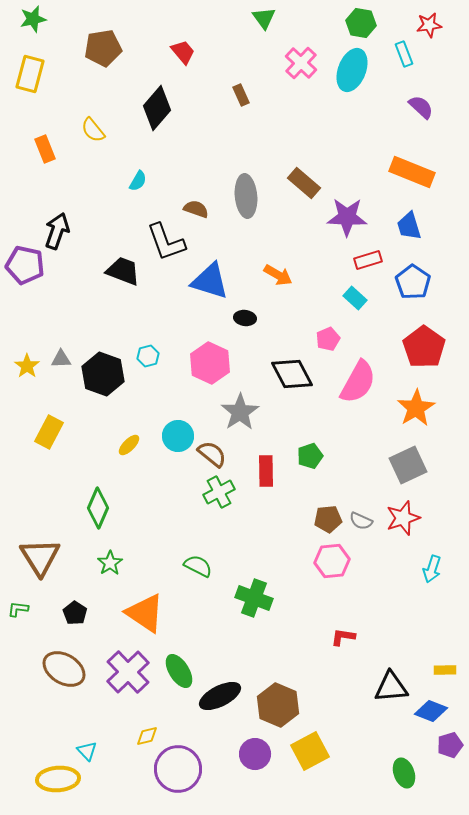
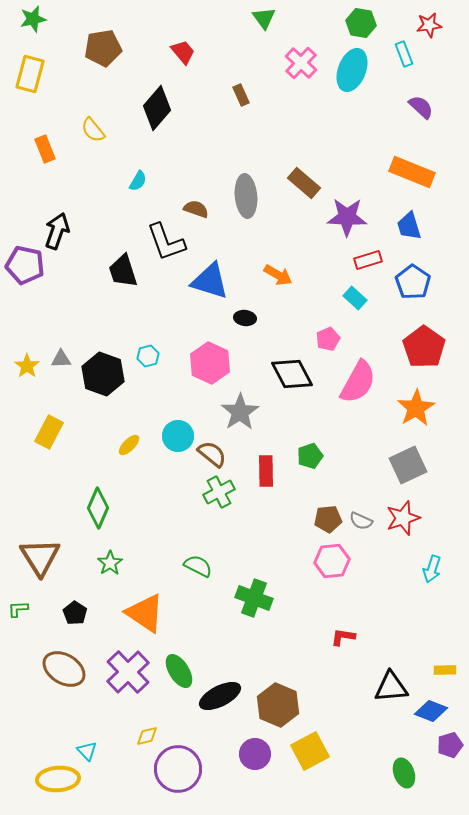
black trapezoid at (123, 271): rotated 129 degrees counterclockwise
green L-shape at (18, 609): rotated 10 degrees counterclockwise
